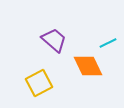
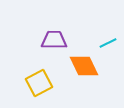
purple trapezoid: rotated 40 degrees counterclockwise
orange diamond: moved 4 px left
